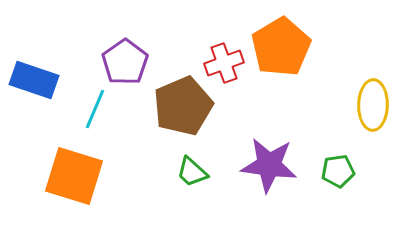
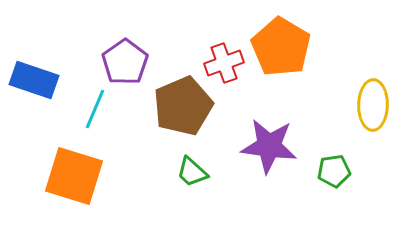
orange pentagon: rotated 10 degrees counterclockwise
purple star: moved 19 px up
green pentagon: moved 4 px left
